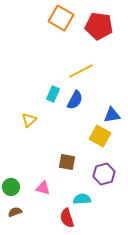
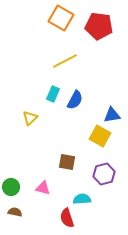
yellow line: moved 16 px left, 10 px up
yellow triangle: moved 1 px right, 2 px up
brown semicircle: rotated 32 degrees clockwise
